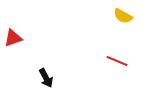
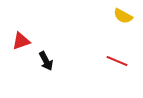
red triangle: moved 8 px right, 3 px down
black arrow: moved 17 px up
